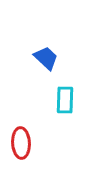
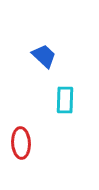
blue trapezoid: moved 2 px left, 2 px up
